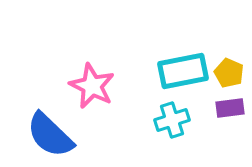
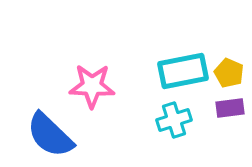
pink star: rotated 24 degrees counterclockwise
cyan cross: moved 2 px right
